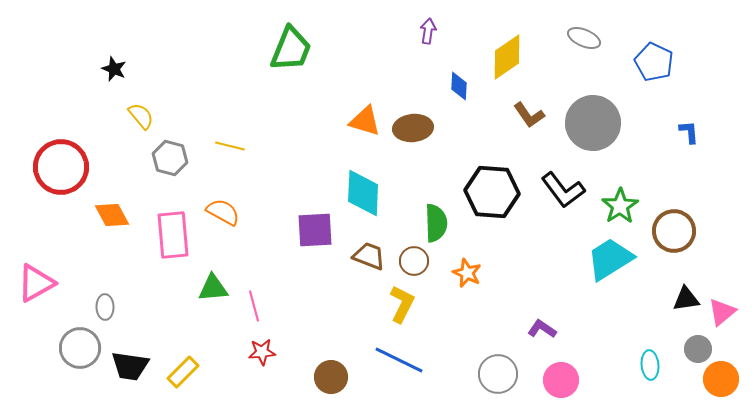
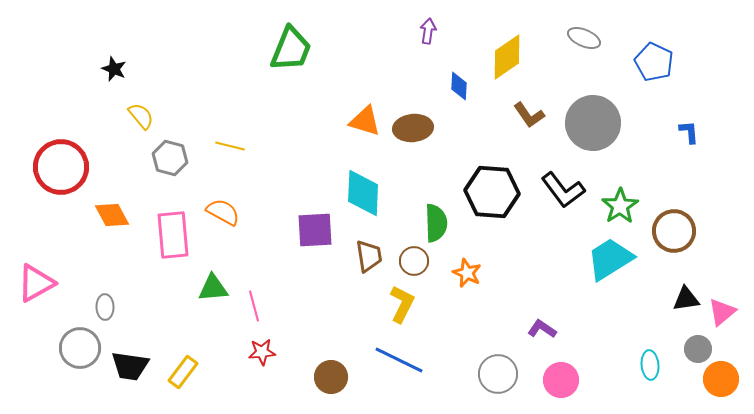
brown trapezoid at (369, 256): rotated 60 degrees clockwise
yellow rectangle at (183, 372): rotated 8 degrees counterclockwise
